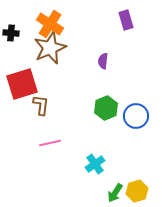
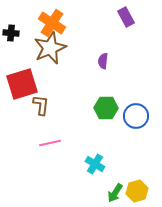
purple rectangle: moved 3 px up; rotated 12 degrees counterclockwise
orange cross: moved 2 px right, 1 px up
green hexagon: rotated 25 degrees clockwise
cyan cross: rotated 24 degrees counterclockwise
